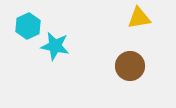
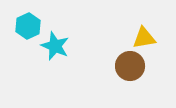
yellow triangle: moved 5 px right, 20 px down
cyan star: rotated 12 degrees clockwise
